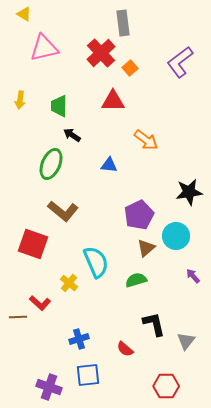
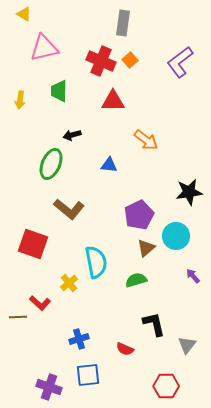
gray rectangle: rotated 15 degrees clockwise
red cross: moved 8 px down; rotated 24 degrees counterclockwise
orange square: moved 8 px up
green trapezoid: moved 15 px up
black arrow: rotated 48 degrees counterclockwise
brown L-shape: moved 6 px right, 2 px up
cyan semicircle: rotated 12 degrees clockwise
yellow cross: rotated 12 degrees clockwise
gray triangle: moved 1 px right, 4 px down
red semicircle: rotated 18 degrees counterclockwise
